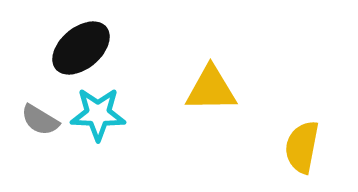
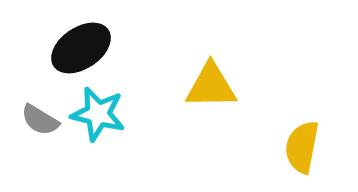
black ellipse: rotated 6 degrees clockwise
yellow triangle: moved 3 px up
cyan star: rotated 12 degrees clockwise
